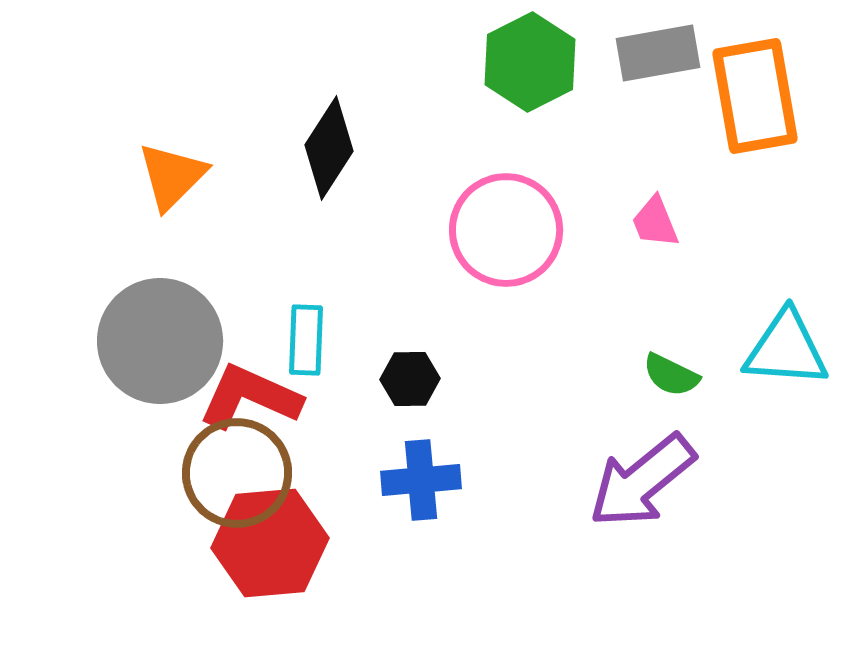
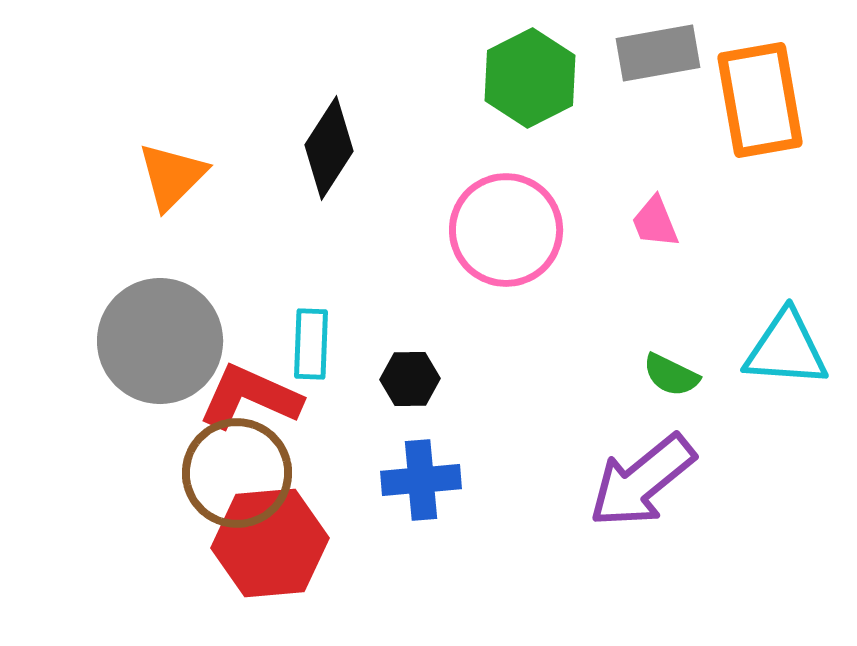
green hexagon: moved 16 px down
orange rectangle: moved 5 px right, 4 px down
cyan rectangle: moved 5 px right, 4 px down
